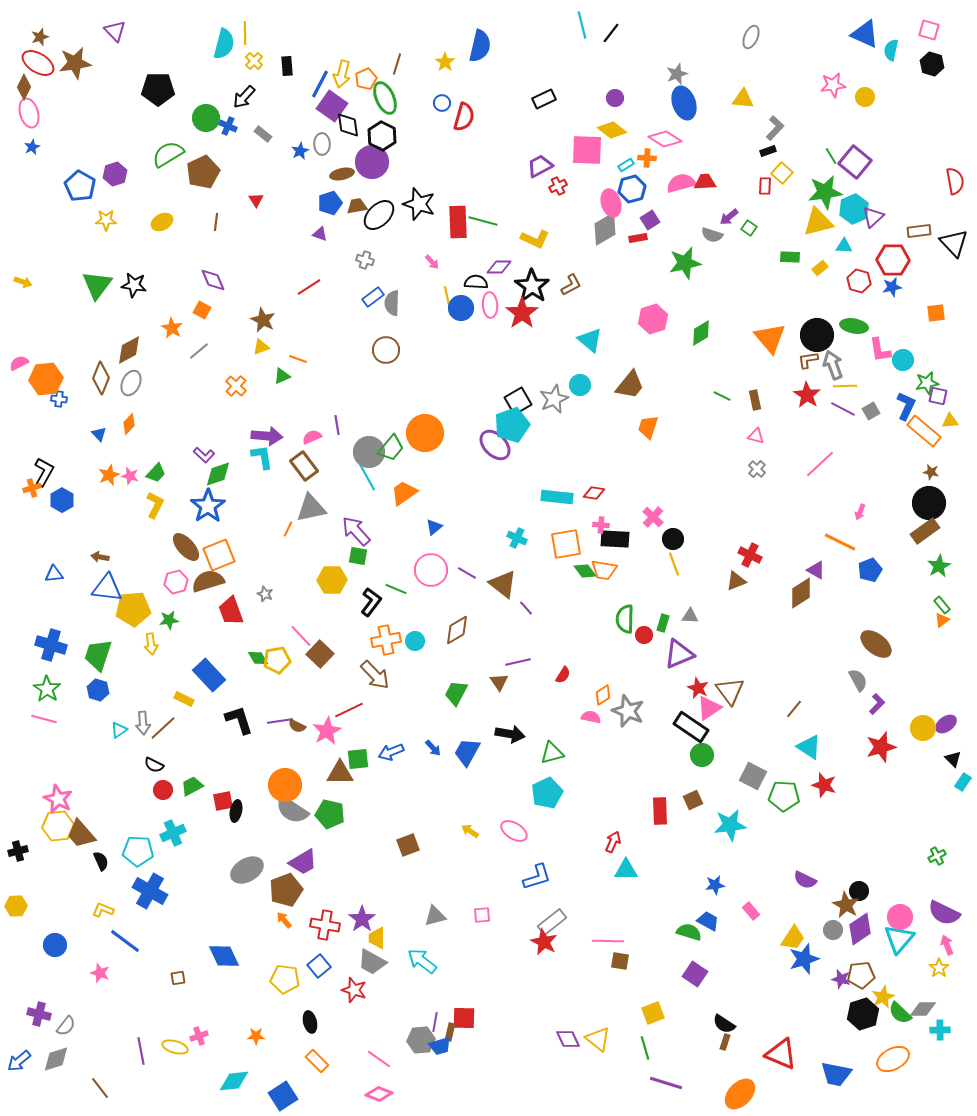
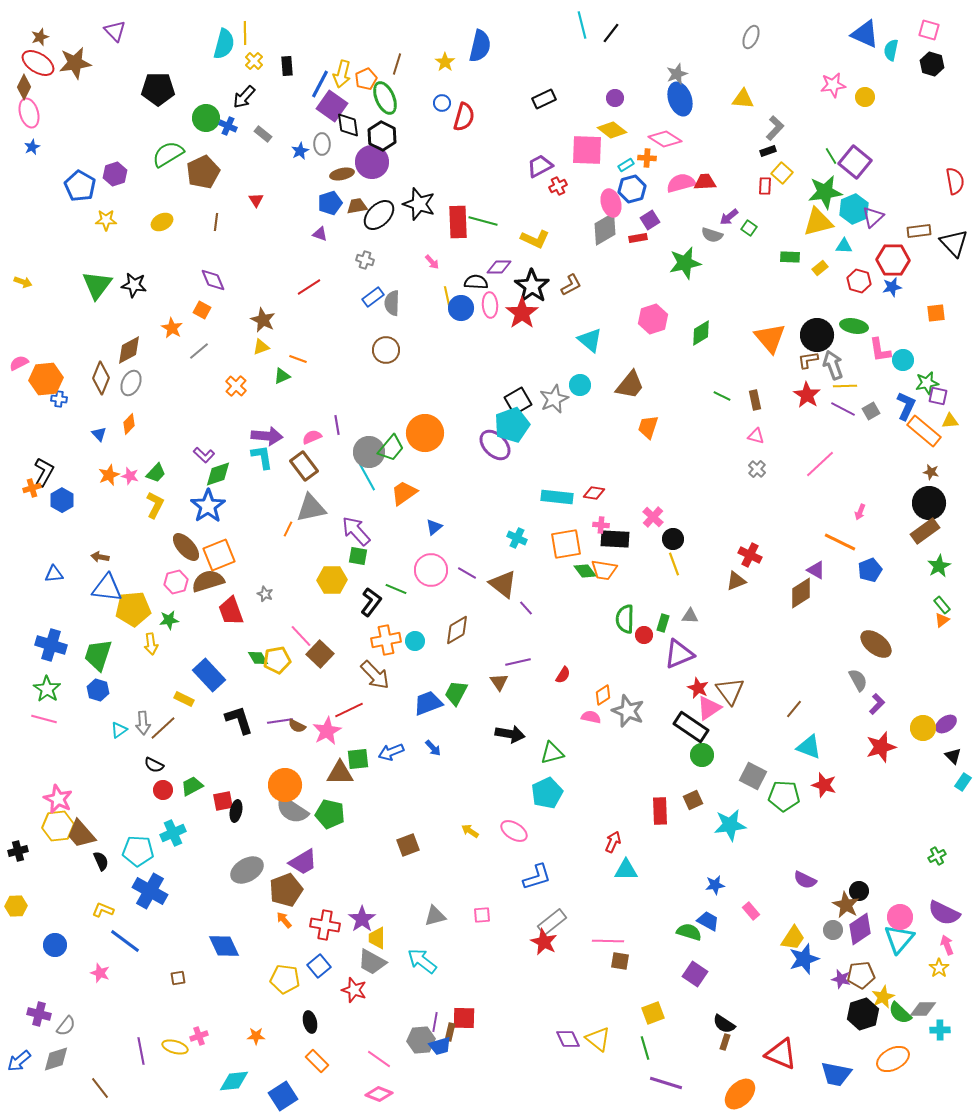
blue ellipse at (684, 103): moved 4 px left, 4 px up
cyan triangle at (809, 747): rotated 12 degrees counterclockwise
blue trapezoid at (467, 752): moved 39 px left, 49 px up; rotated 40 degrees clockwise
black triangle at (953, 759): moved 3 px up
blue diamond at (224, 956): moved 10 px up
